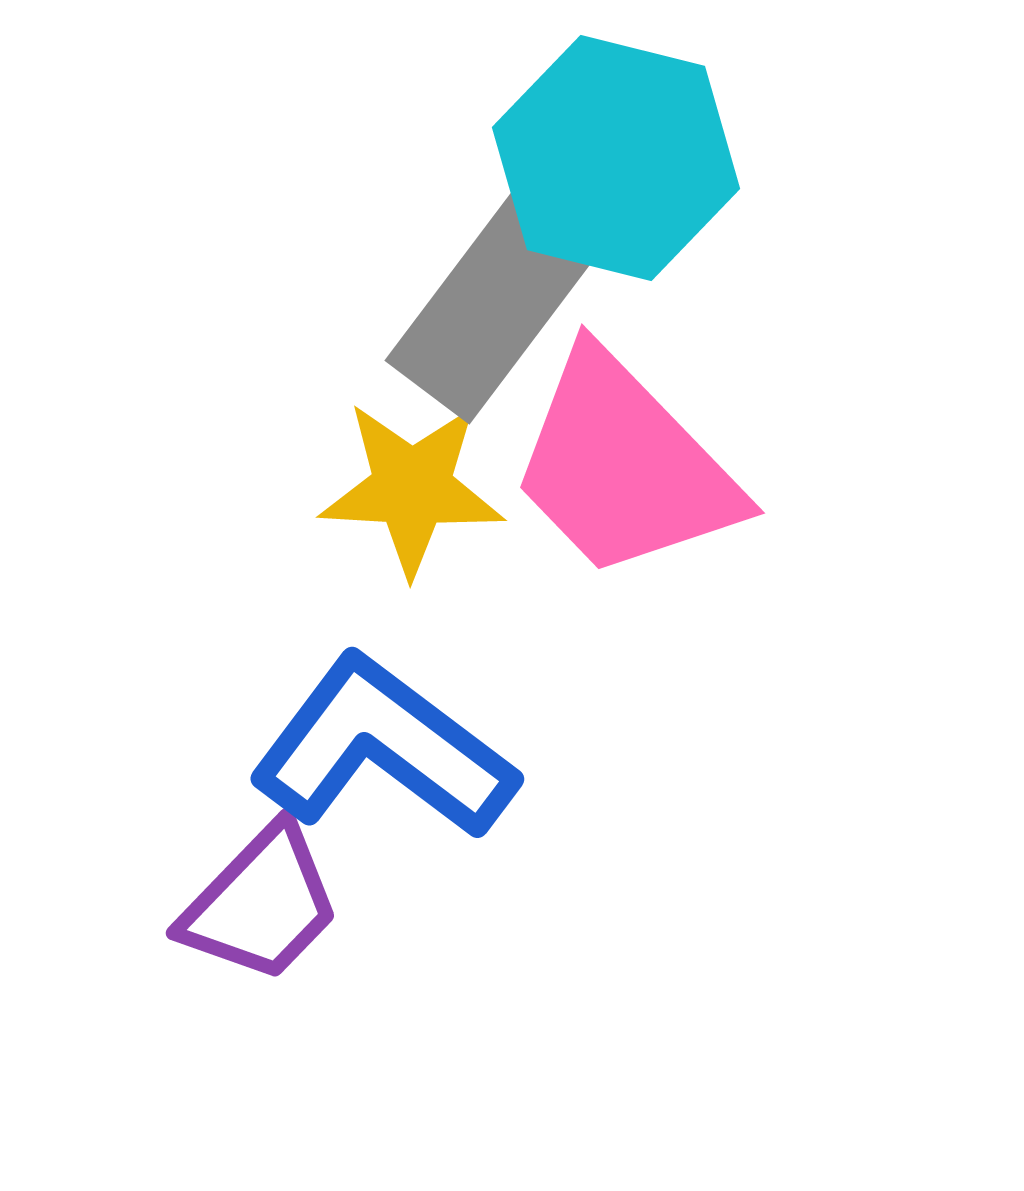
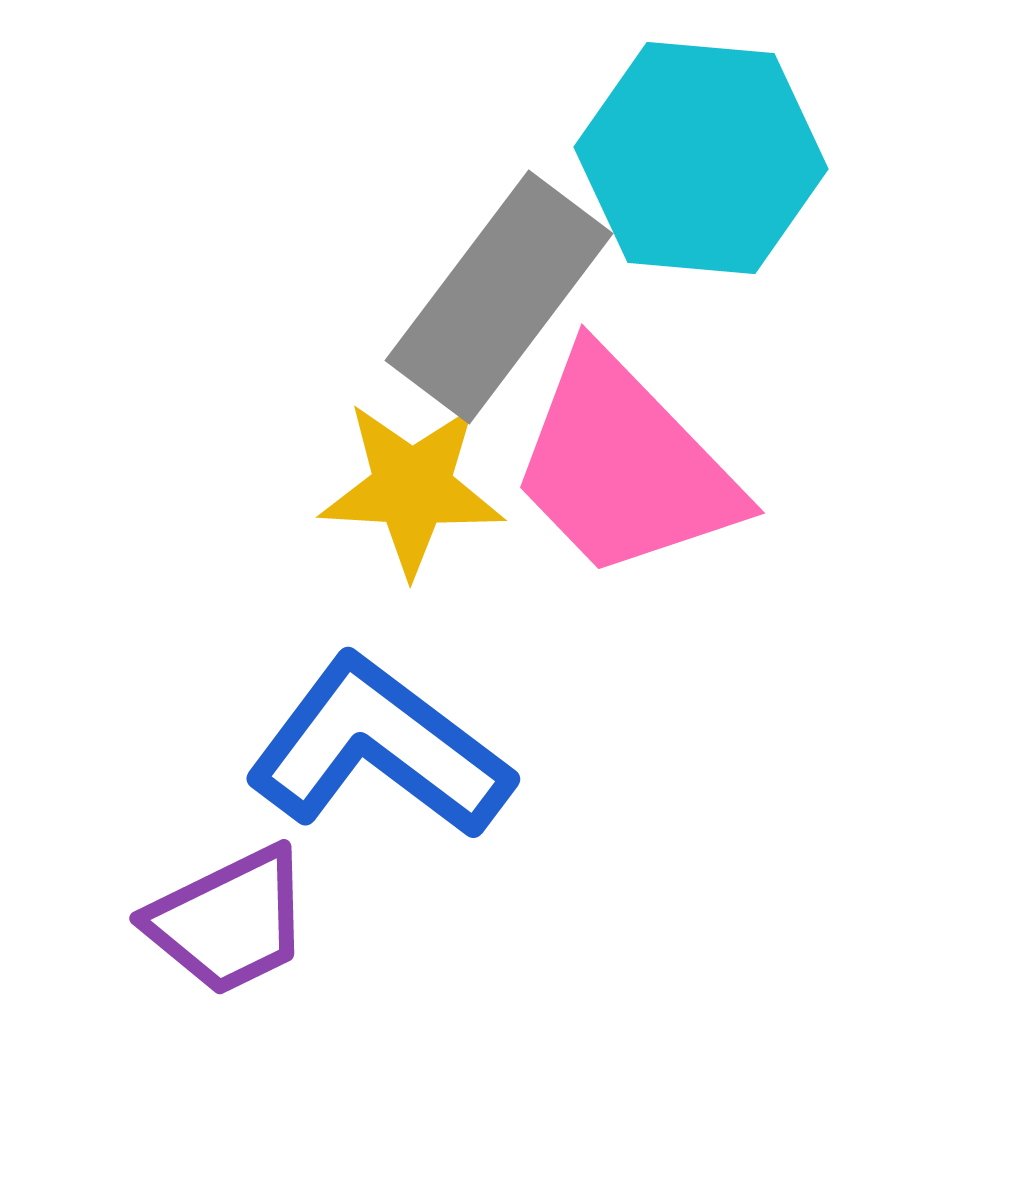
cyan hexagon: moved 85 px right; rotated 9 degrees counterclockwise
blue L-shape: moved 4 px left
purple trapezoid: moved 32 px left, 17 px down; rotated 20 degrees clockwise
